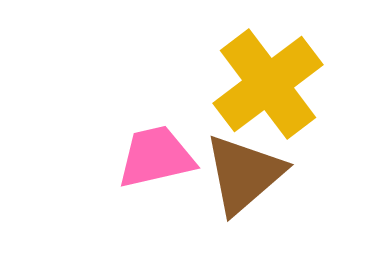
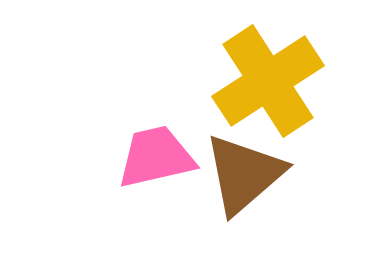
yellow cross: moved 3 px up; rotated 4 degrees clockwise
